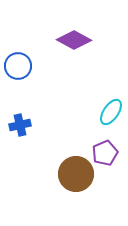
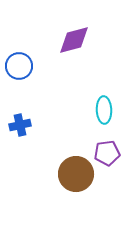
purple diamond: rotated 44 degrees counterclockwise
blue circle: moved 1 px right
cyan ellipse: moved 7 px left, 2 px up; rotated 36 degrees counterclockwise
purple pentagon: moved 2 px right; rotated 15 degrees clockwise
